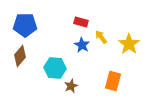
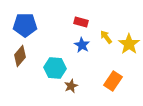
yellow arrow: moved 5 px right
orange rectangle: rotated 18 degrees clockwise
